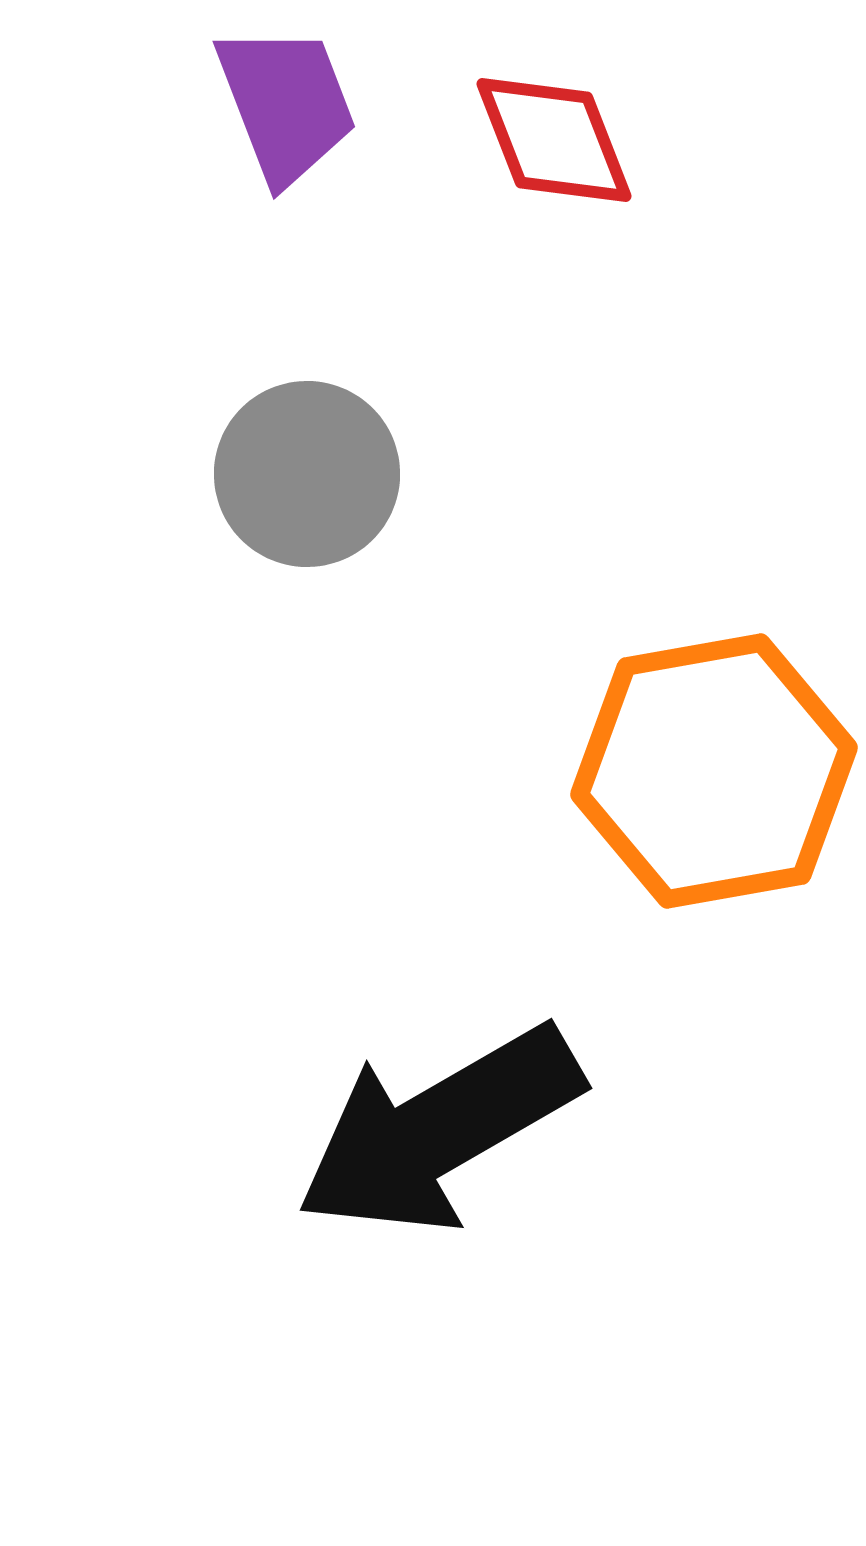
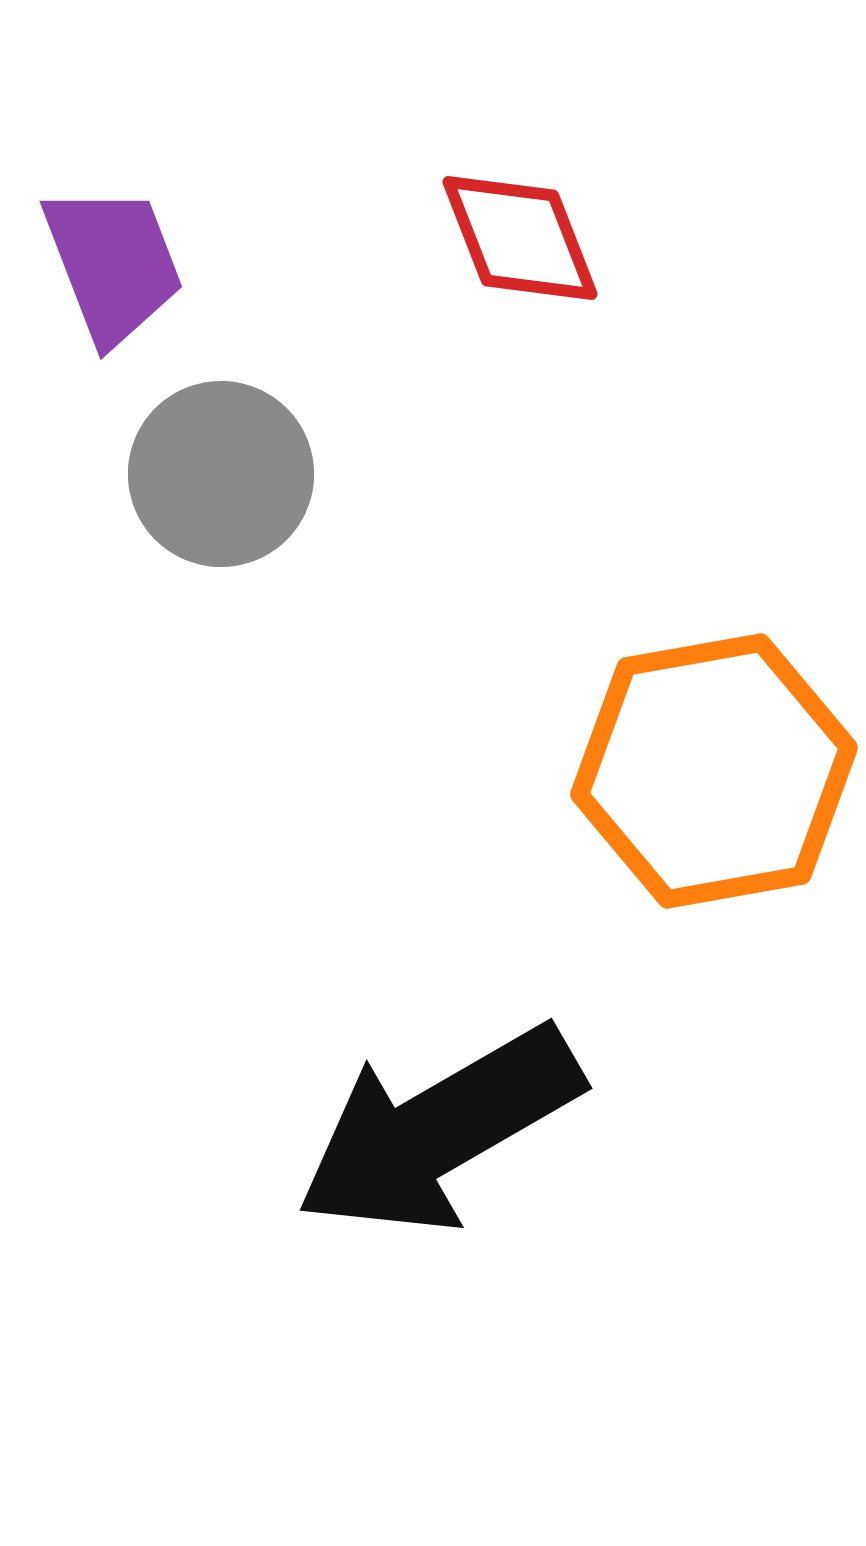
purple trapezoid: moved 173 px left, 160 px down
red diamond: moved 34 px left, 98 px down
gray circle: moved 86 px left
